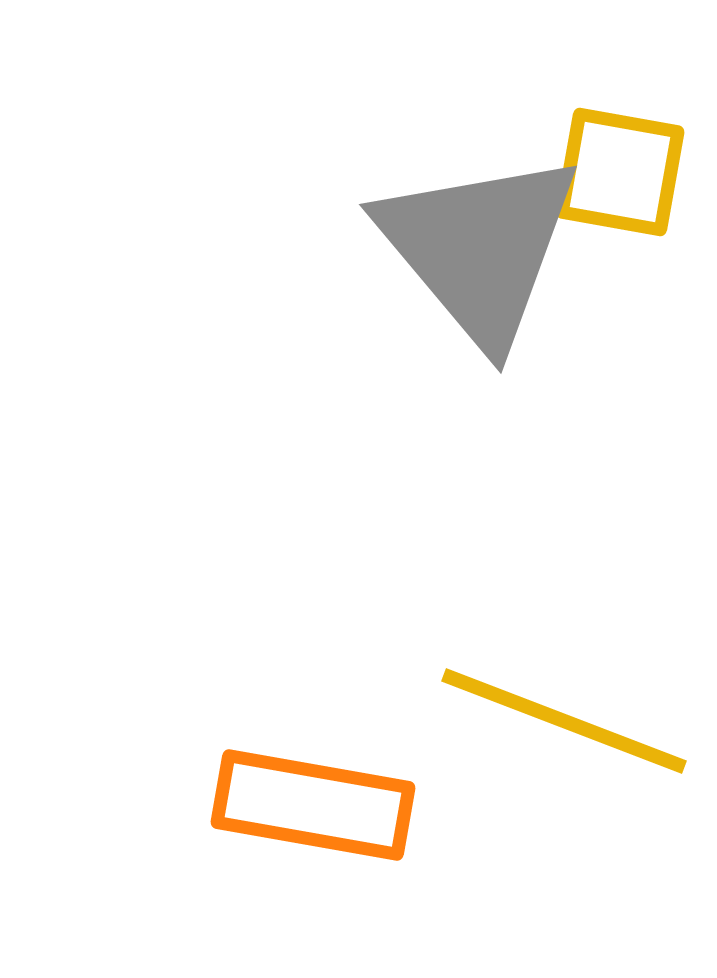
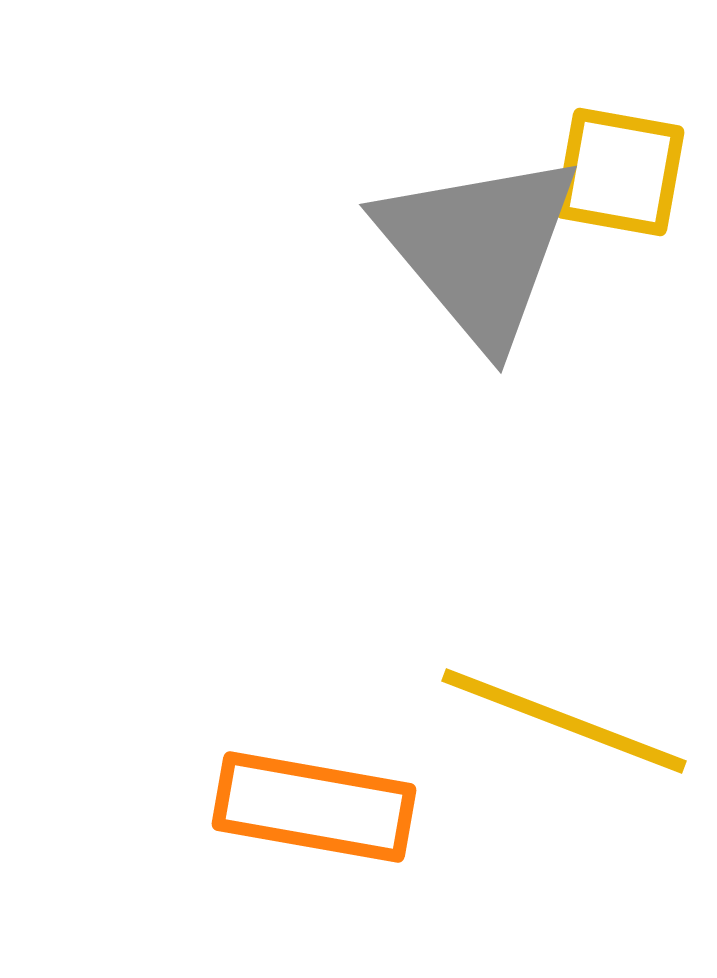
orange rectangle: moved 1 px right, 2 px down
